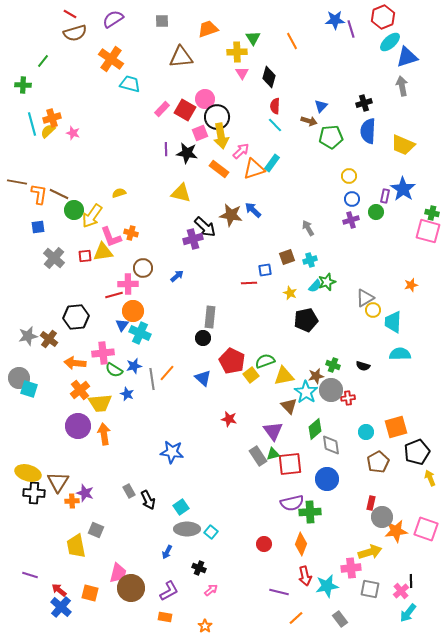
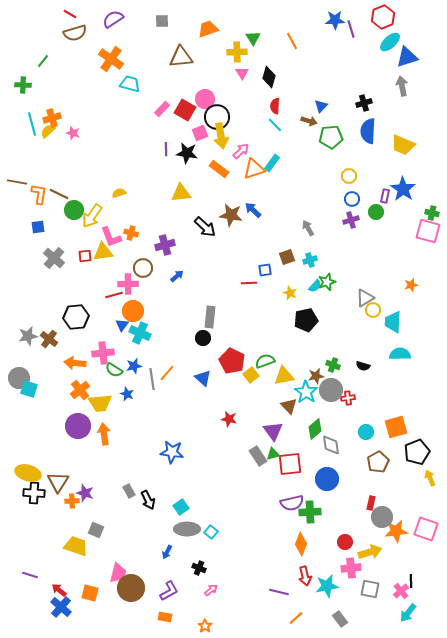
yellow triangle at (181, 193): rotated 20 degrees counterclockwise
purple cross at (193, 239): moved 28 px left, 6 px down
red circle at (264, 544): moved 81 px right, 2 px up
yellow trapezoid at (76, 546): rotated 120 degrees clockwise
